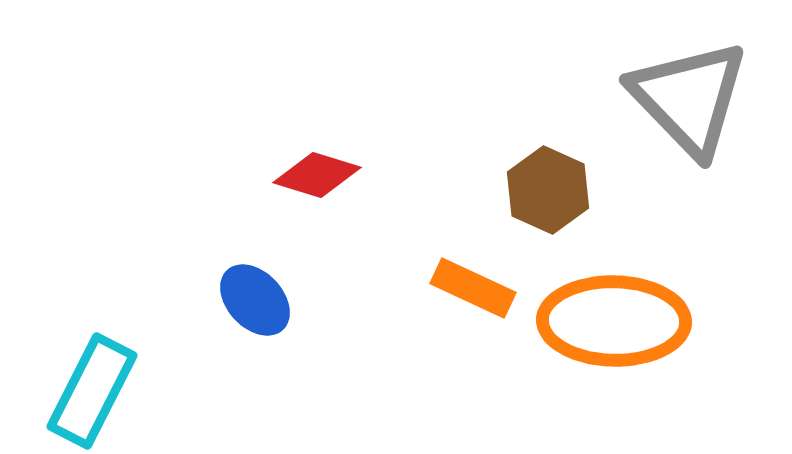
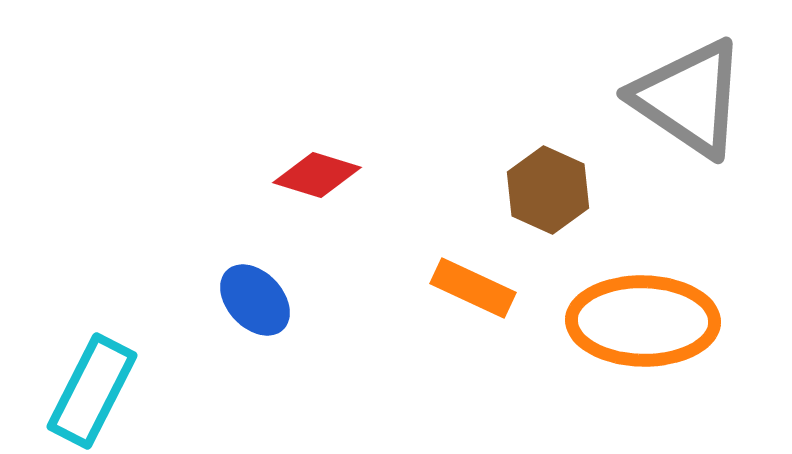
gray triangle: rotated 12 degrees counterclockwise
orange ellipse: moved 29 px right
